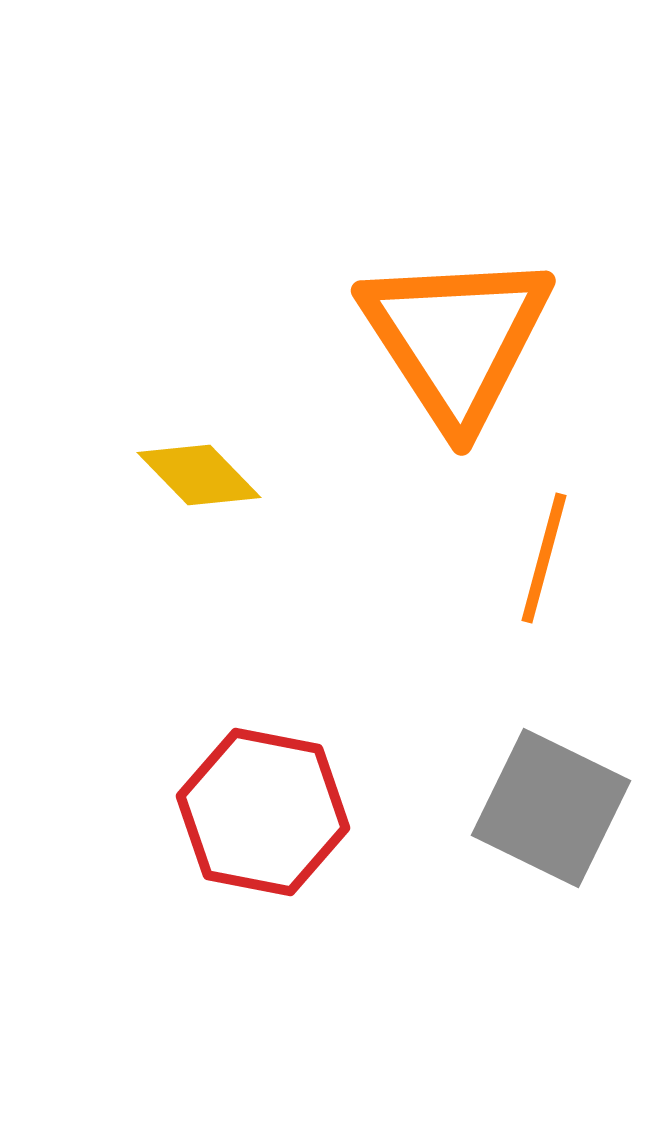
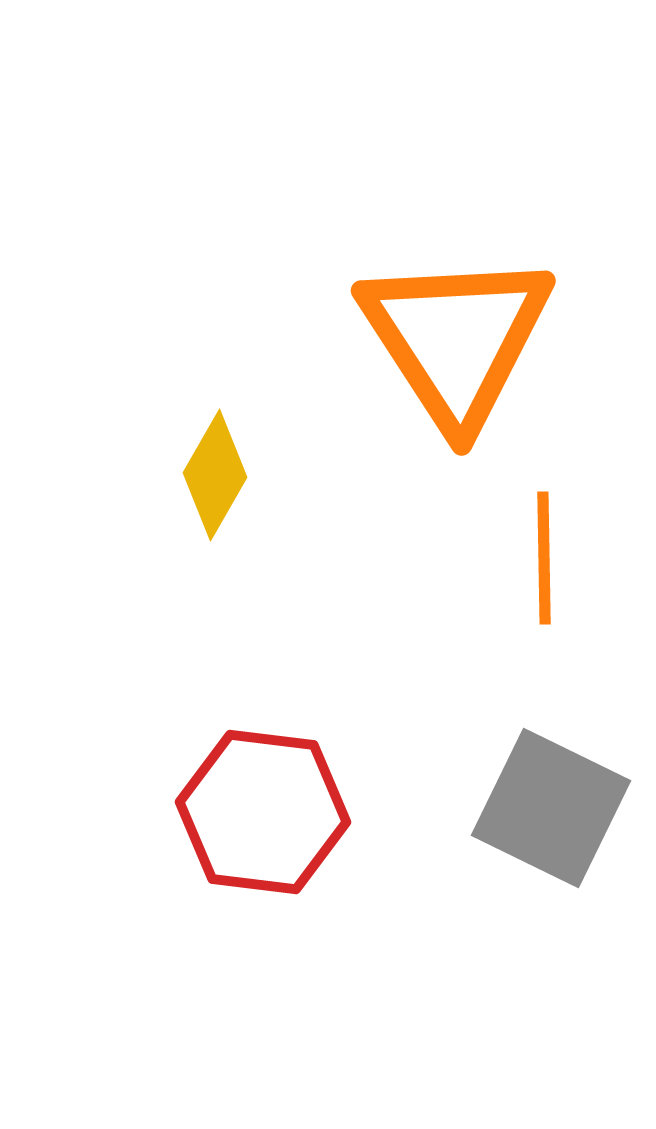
yellow diamond: moved 16 px right; rotated 74 degrees clockwise
orange line: rotated 16 degrees counterclockwise
red hexagon: rotated 4 degrees counterclockwise
